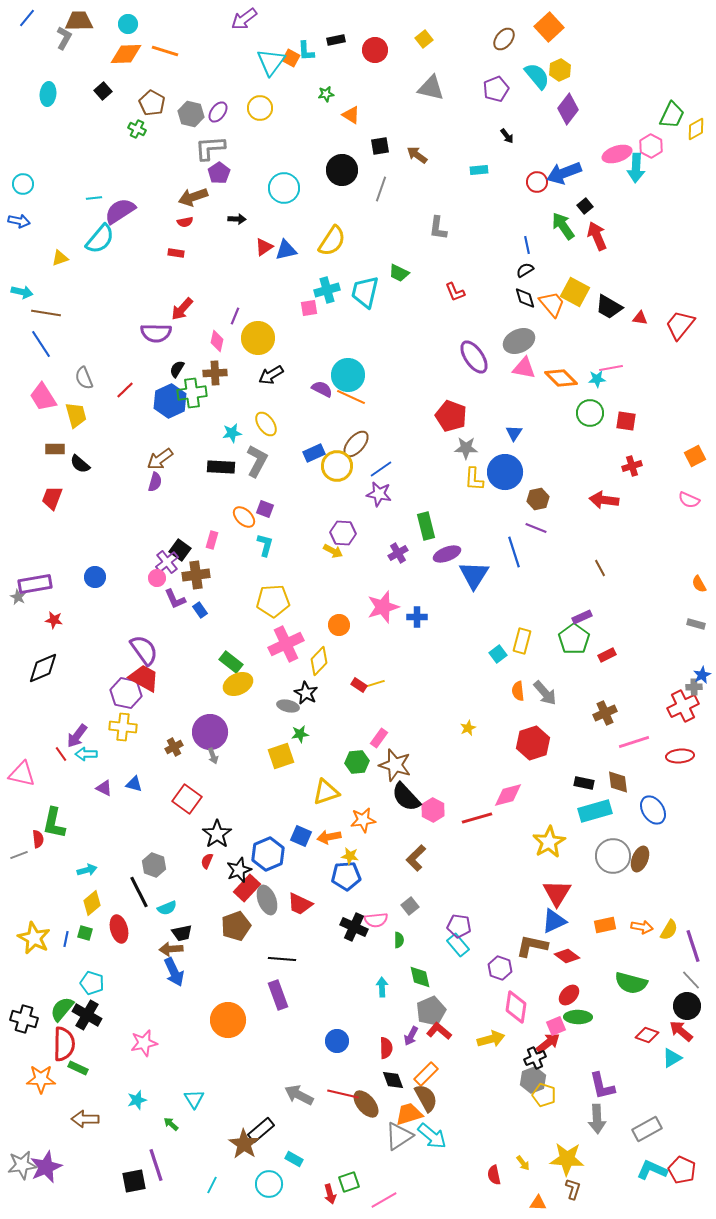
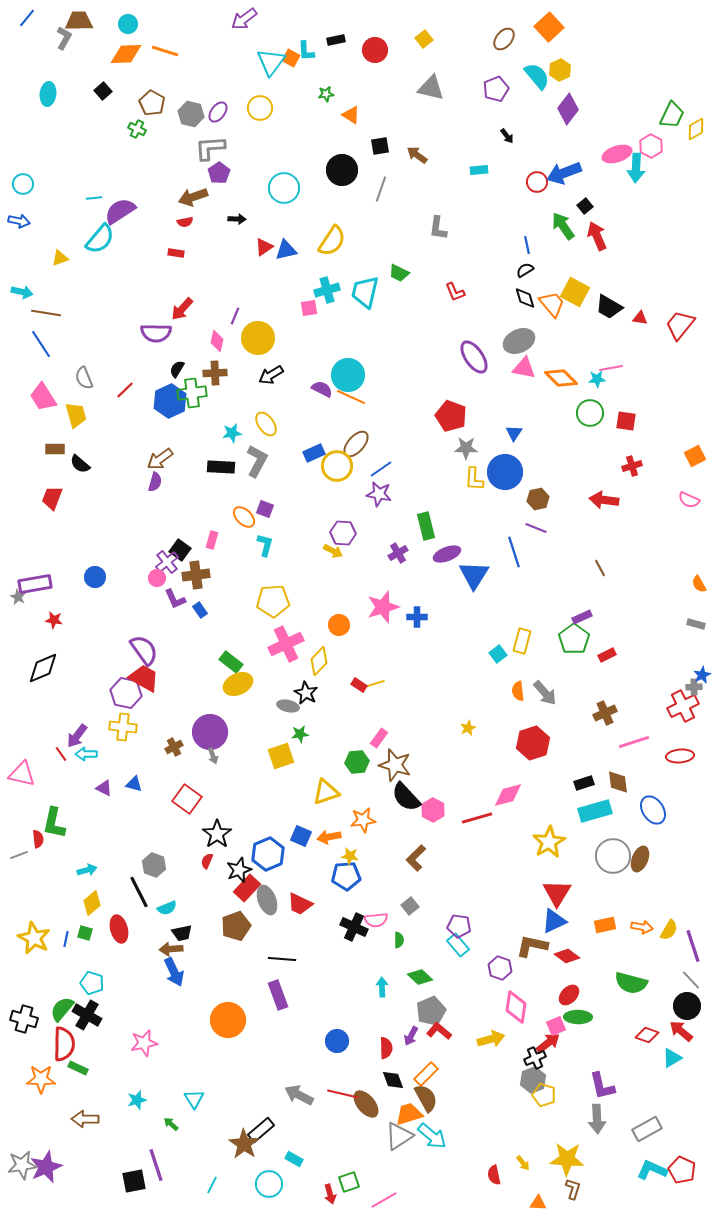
black rectangle at (584, 783): rotated 30 degrees counterclockwise
green diamond at (420, 977): rotated 35 degrees counterclockwise
